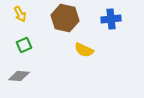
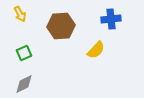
brown hexagon: moved 4 px left, 8 px down; rotated 16 degrees counterclockwise
green square: moved 8 px down
yellow semicircle: moved 12 px right; rotated 72 degrees counterclockwise
gray diamond: moved 5 px right, 8 px down; rotated 30 degrees counterclockwise
